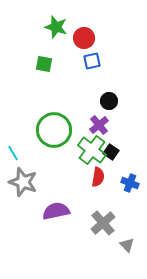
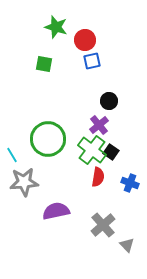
red circle: moved 1 px right, 2 px down
green circle: moved 6 px left, 9 px down
cyan line: moved 1 px left, 2 px down
gray star: moved 1 px right; rotated 24 degrees counterclockwise
gray cross: moved 2 px down
